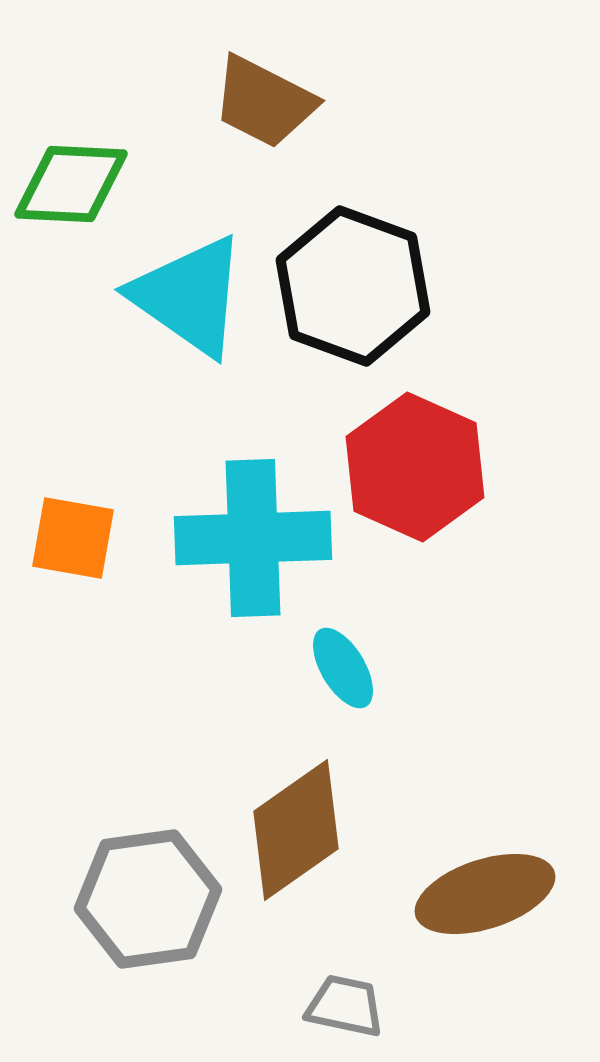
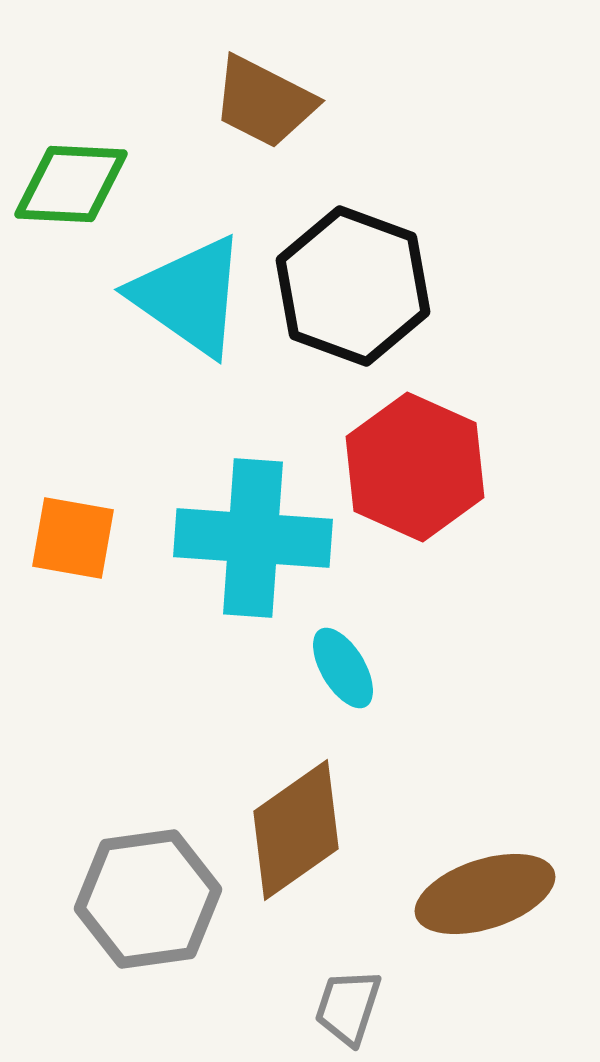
cyan cross: rotated 6 degrees clockwise
gray trapezoid: moved 3 px right, 1 px down; rotated 84 degrees counterclockwise
